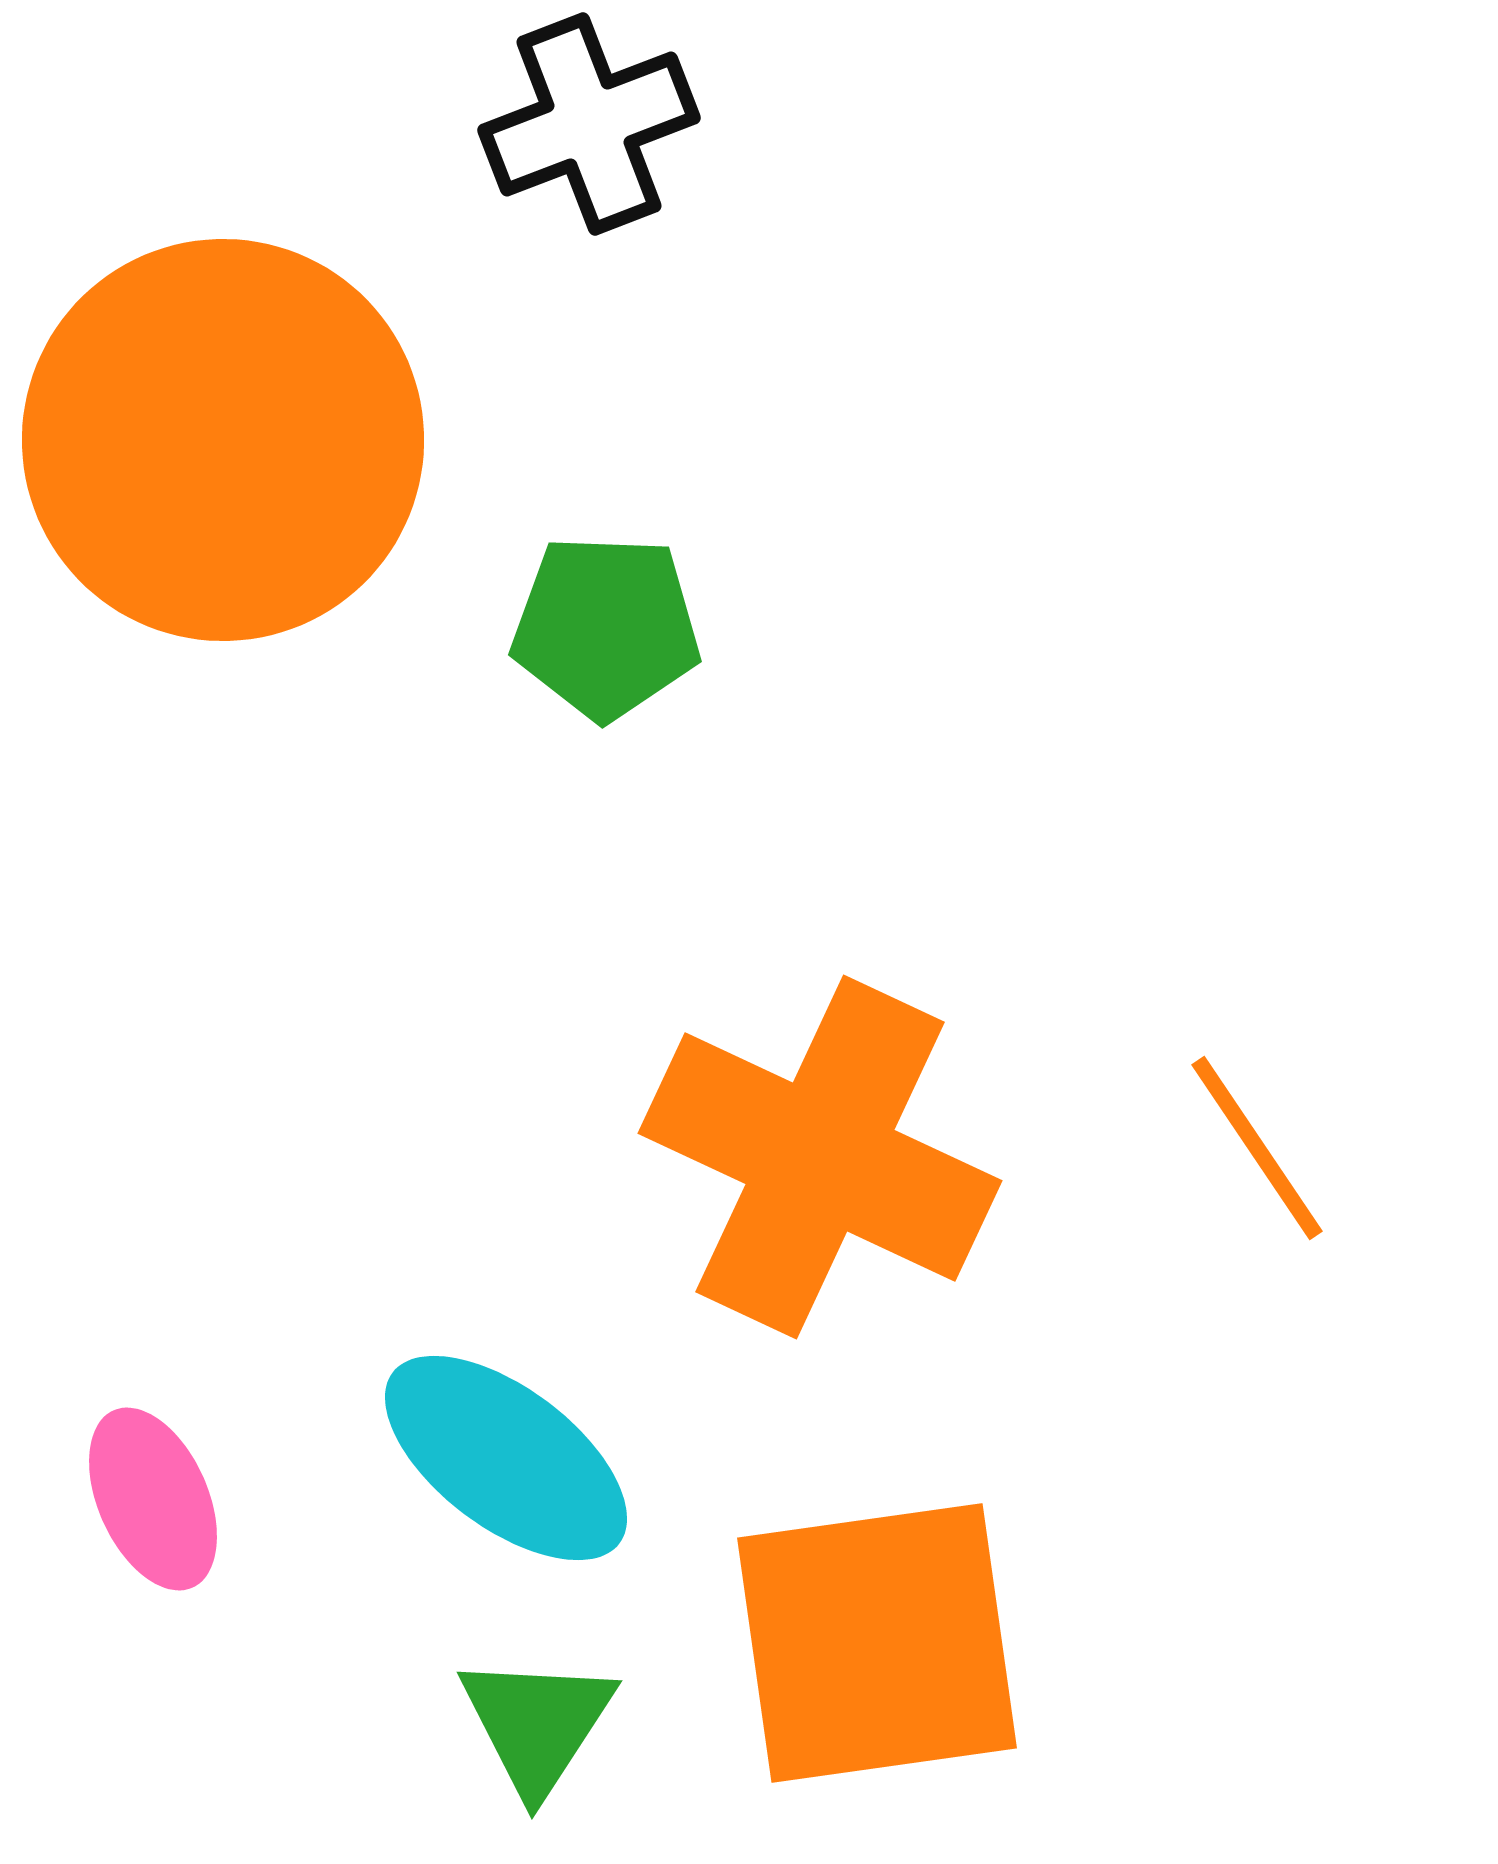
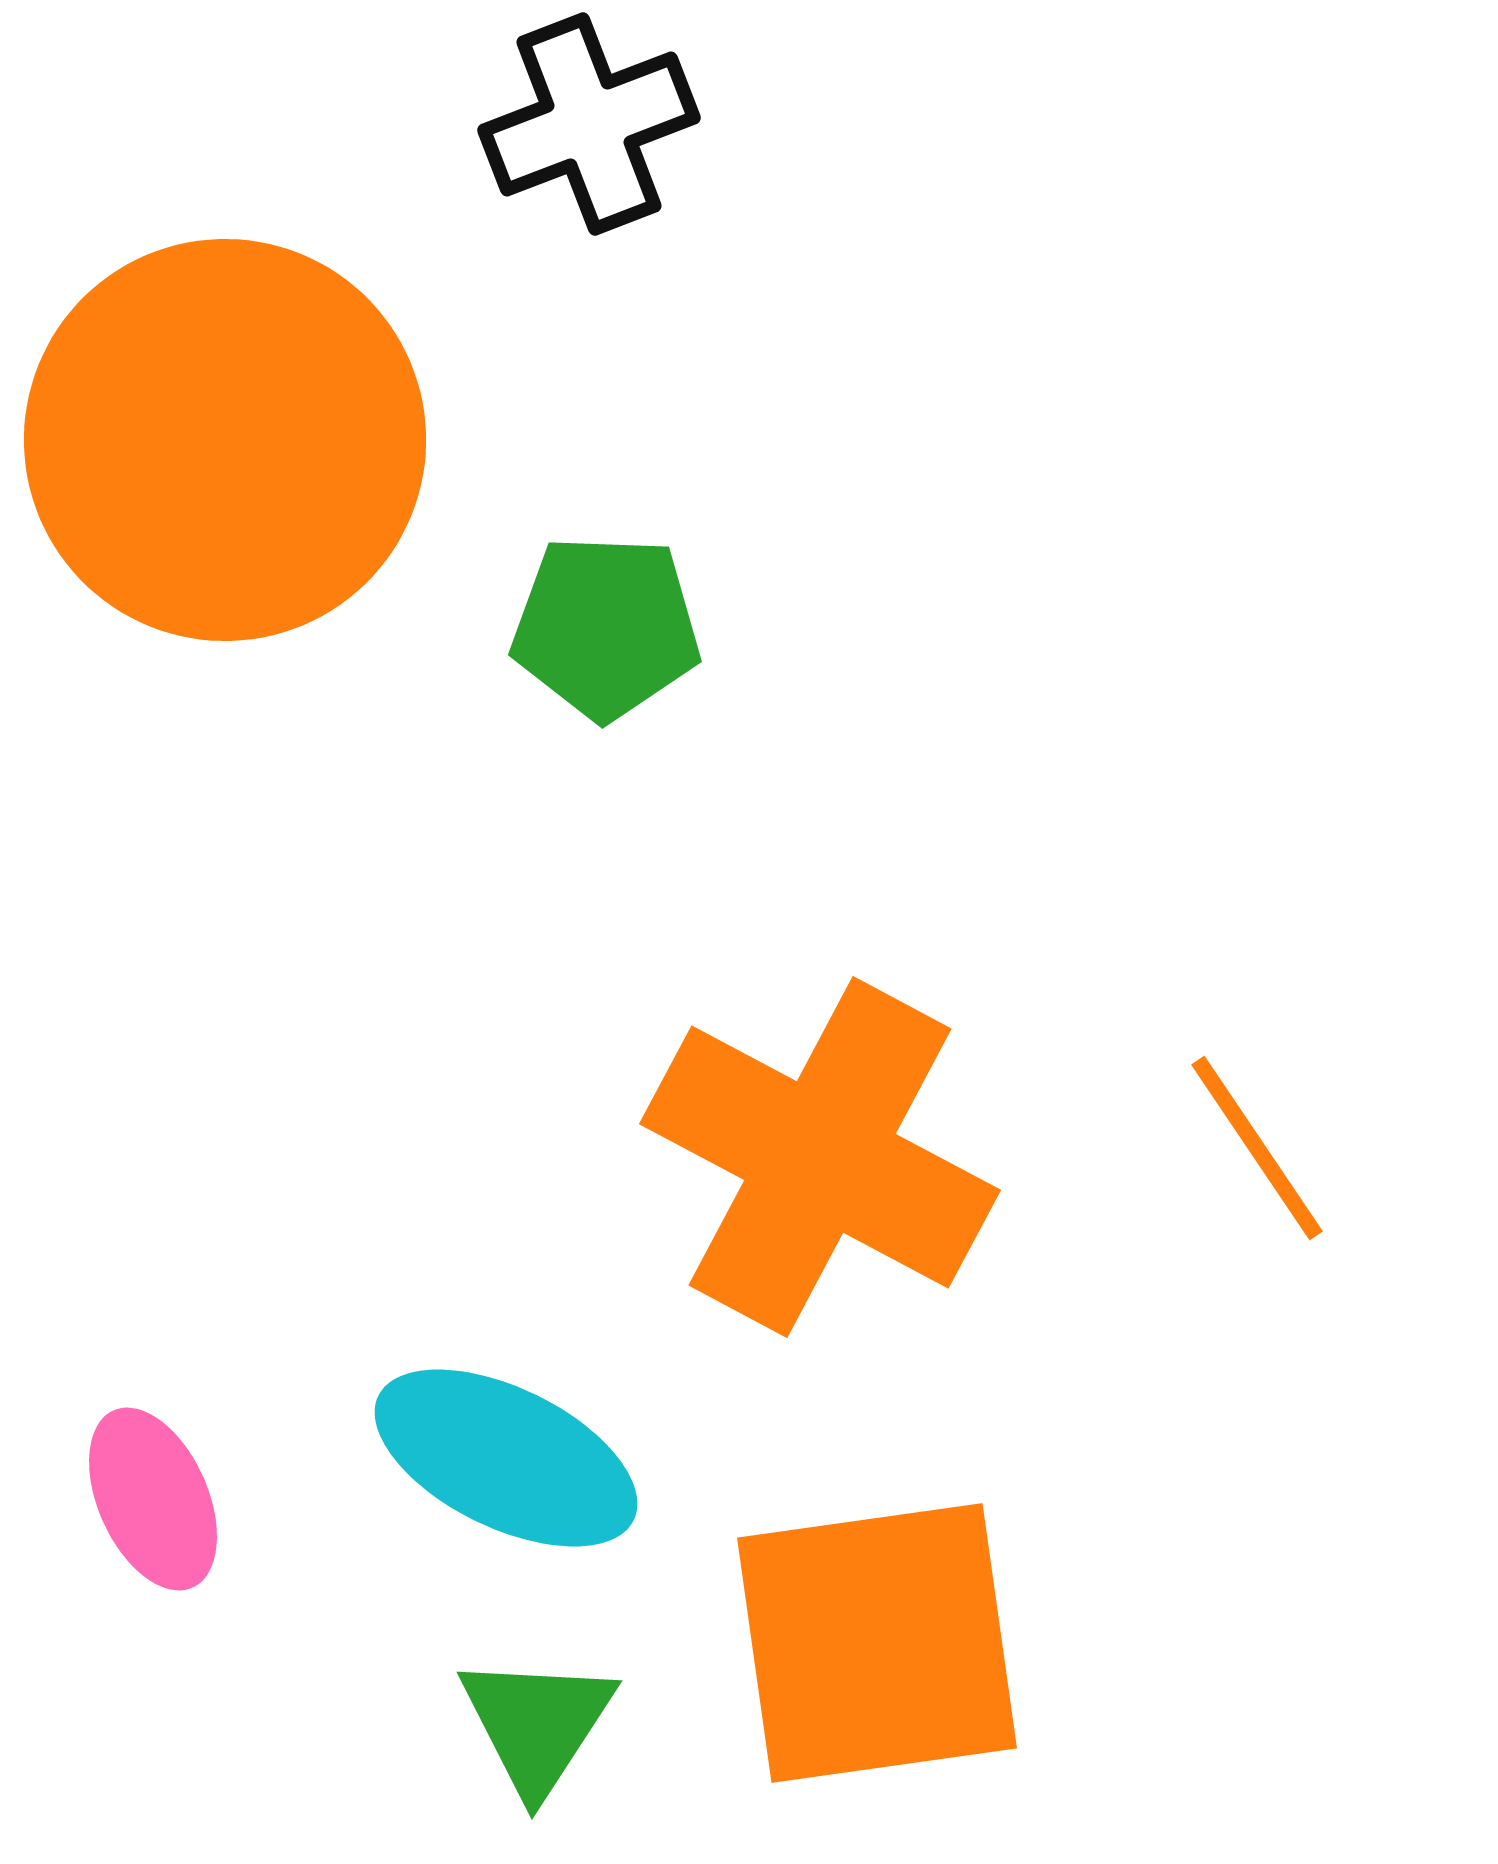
orange circle: moved 2 px right
orange cross: rotated 3 degrees clockwise
cyan ellipse: rotated 11 degrees counterclockwise
